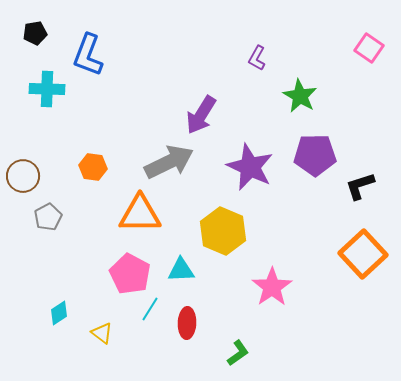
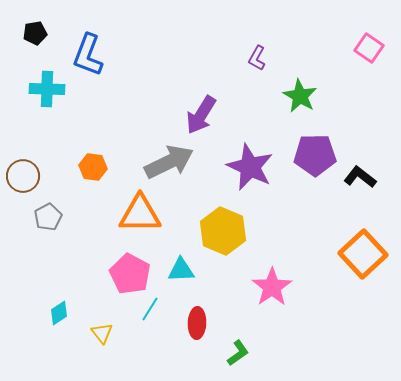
black L-shape: moved 9 px up; rotated 56 degrees clockwise
red ellipse: moved 10 px right
yellow triangle: rotated 15 degrees clockwise
